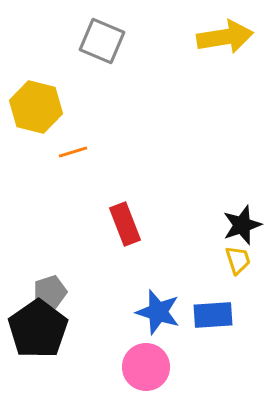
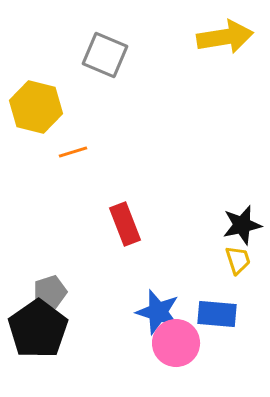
gray square: moved 3 px right, 14 px down
black star: rotated 6 degrees clockwise
blue rectangle: moved 4 px right, 1 px up; rotated 9 degrees clockwise
pink circle: moved 30 px right, 24 px up
